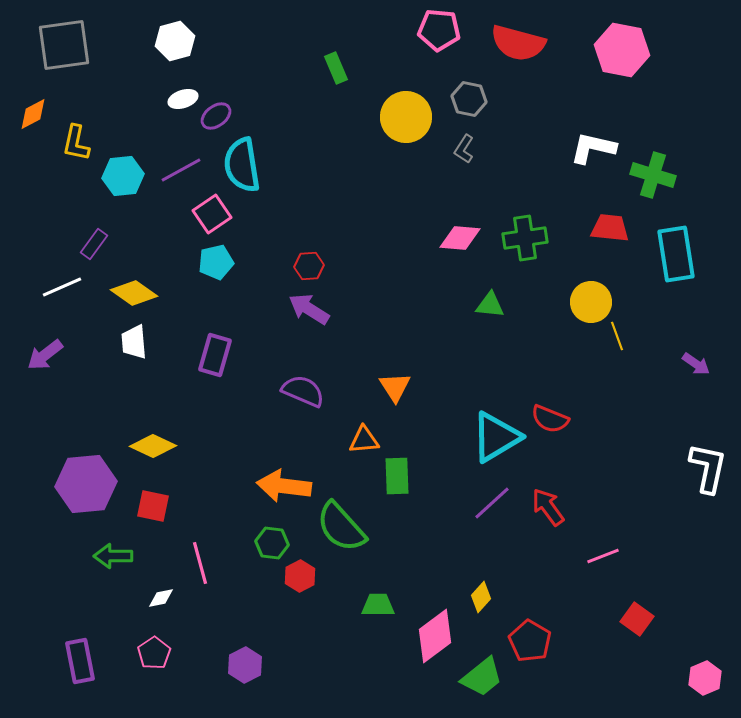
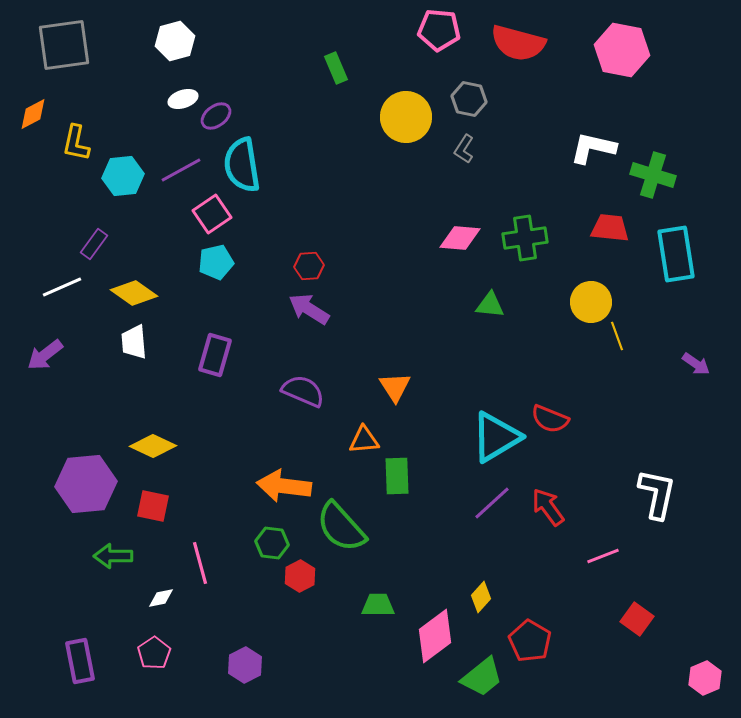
white L-shape at (708, 468): moved 51 px left, 26 px down
